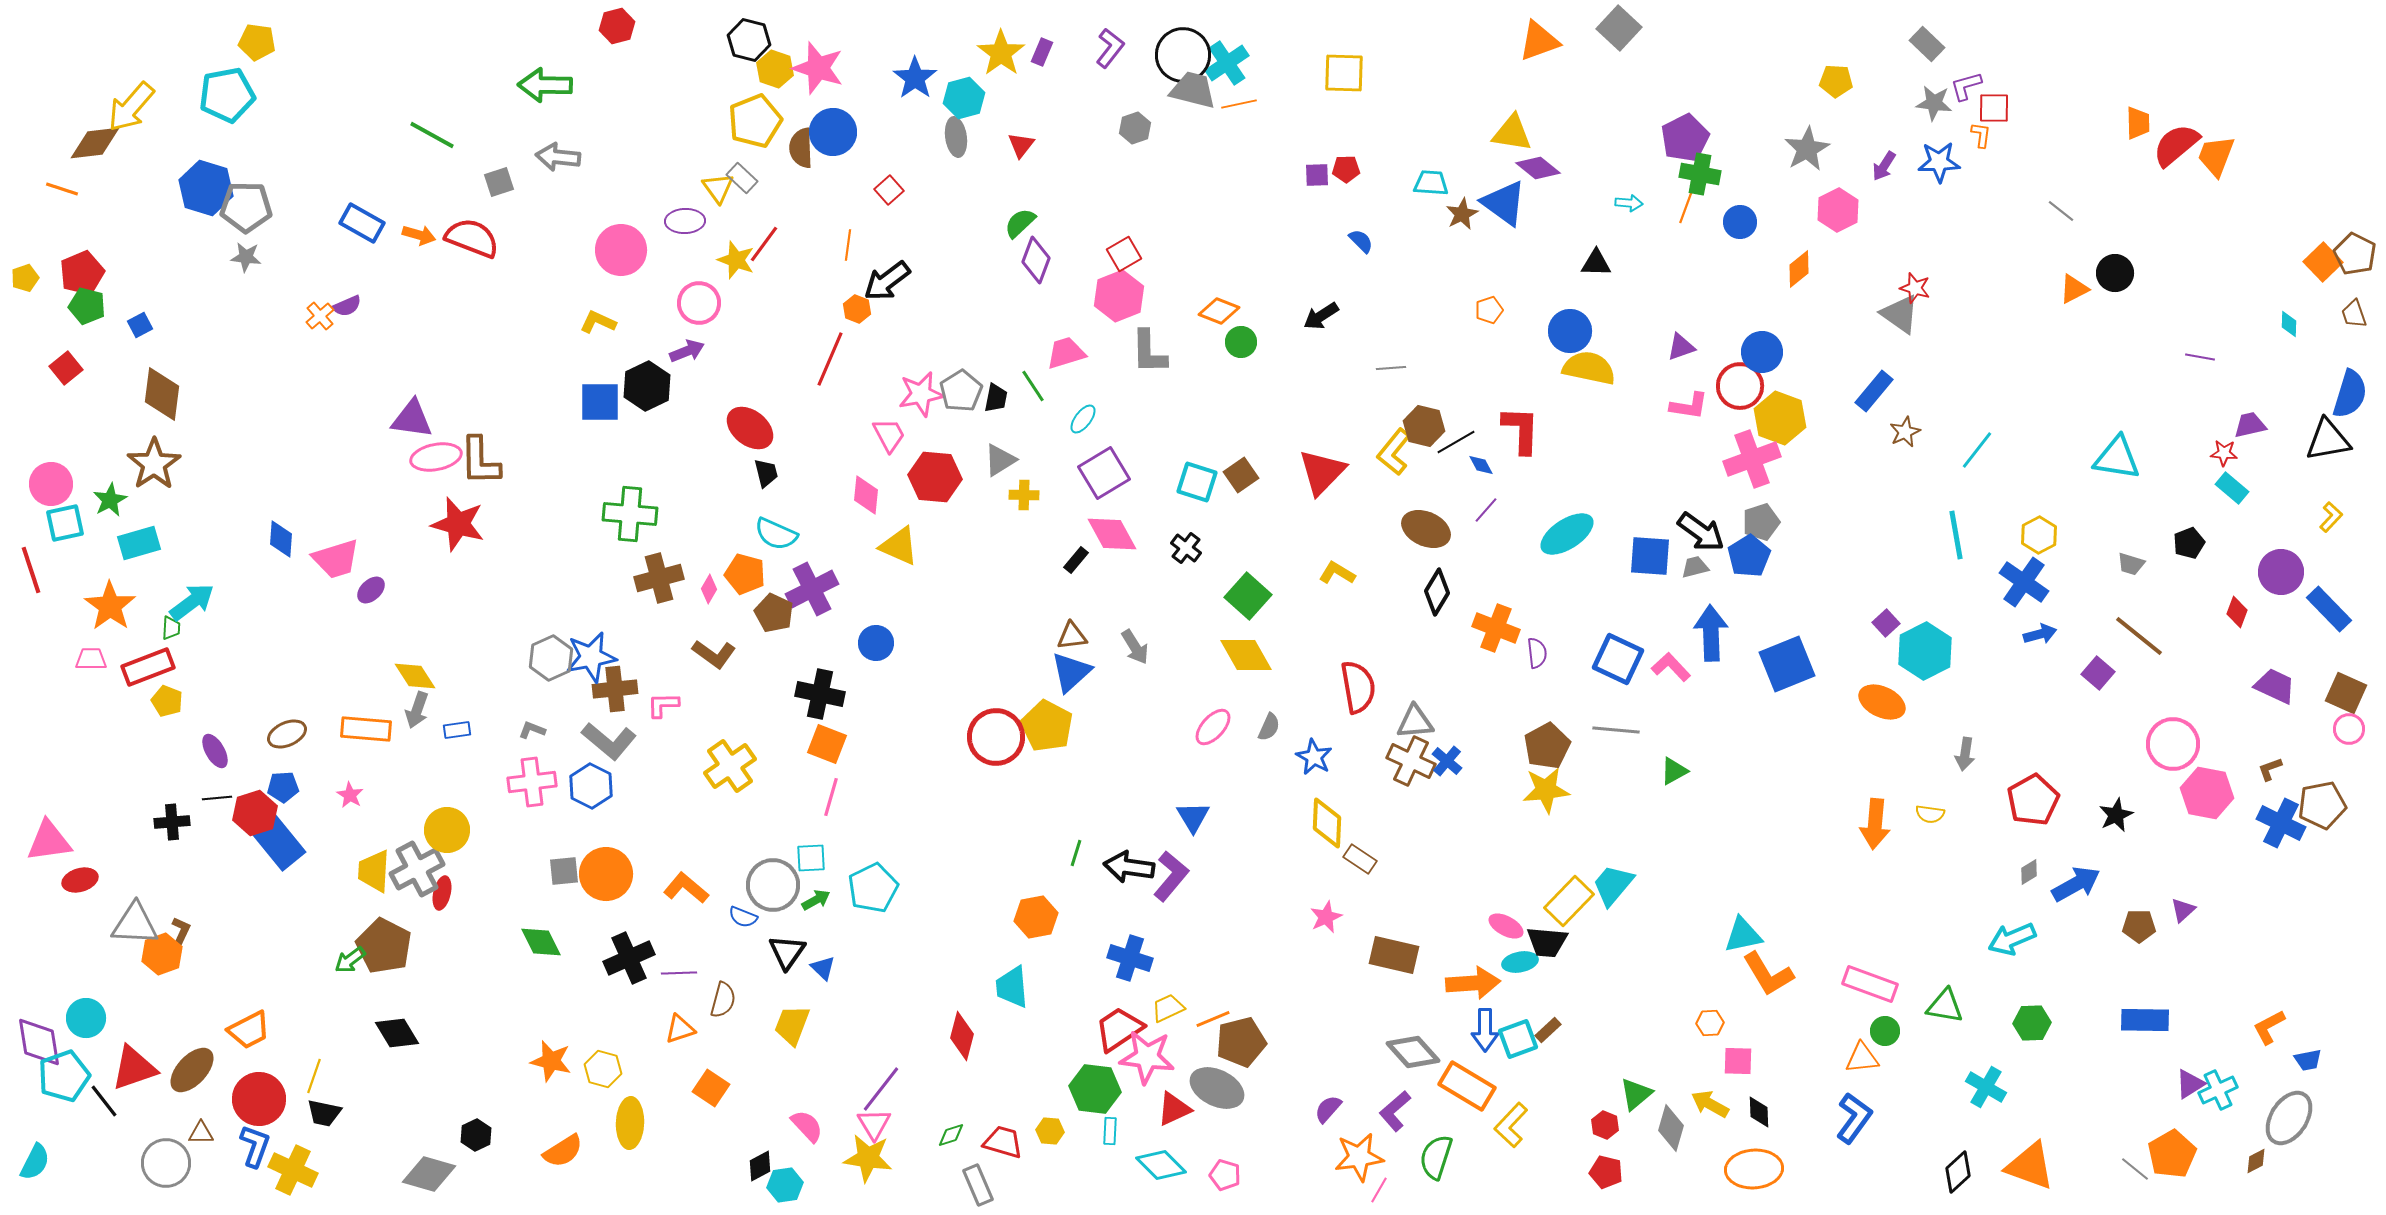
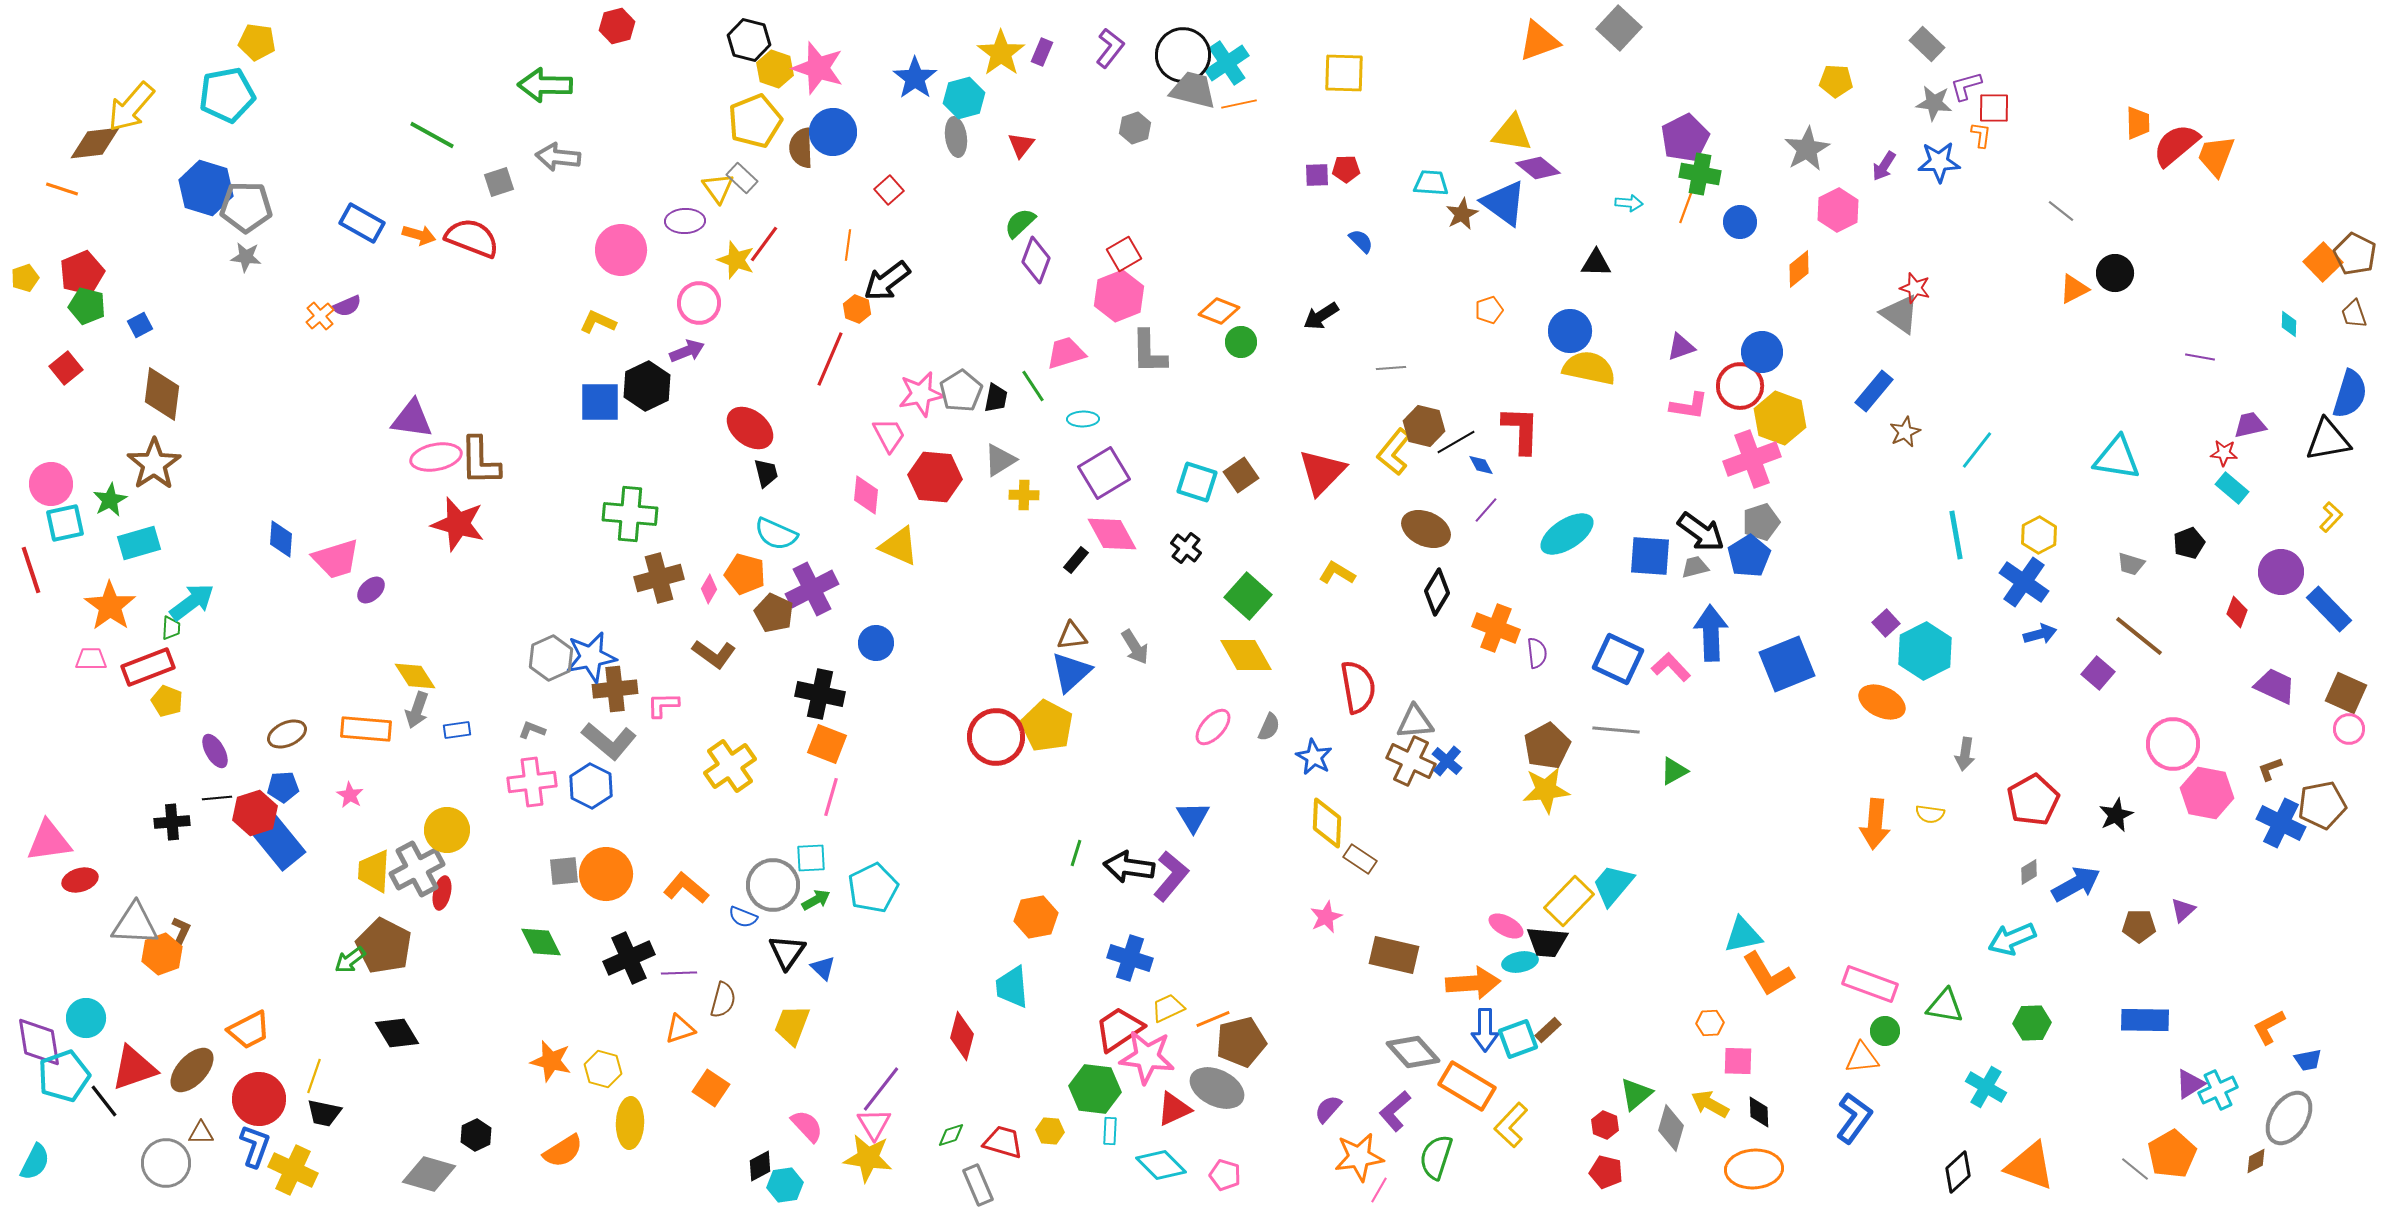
cyan ellipse at (1083, 419): rotated 52 degrees clockwise
